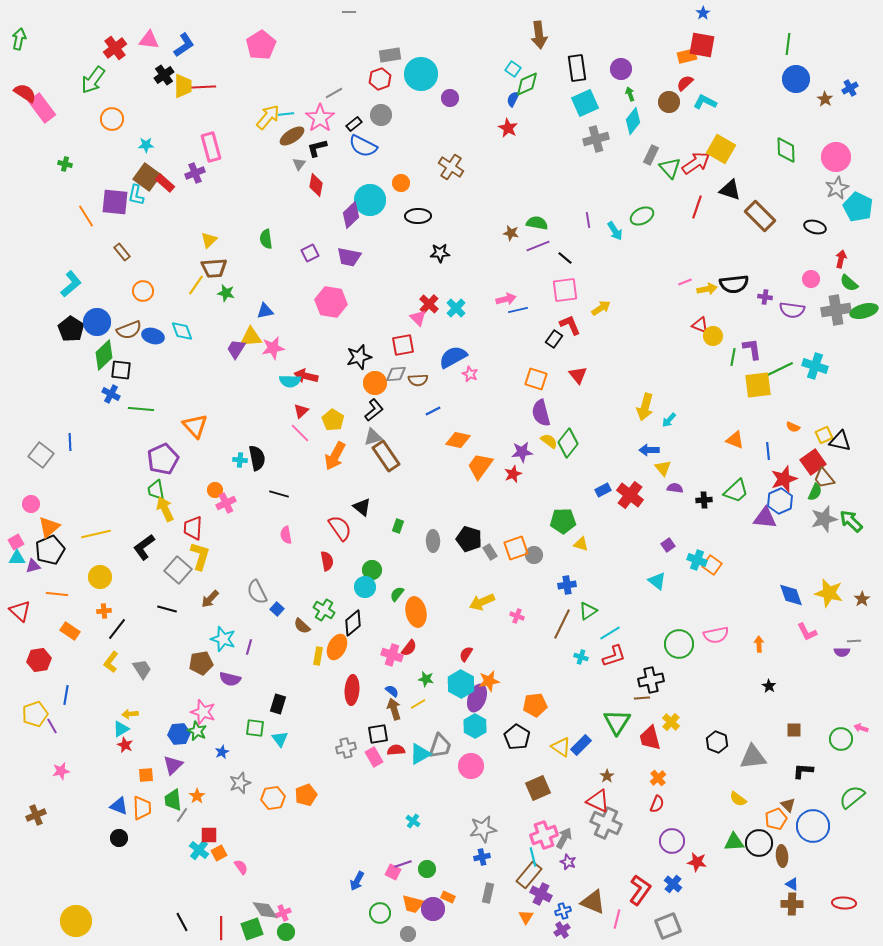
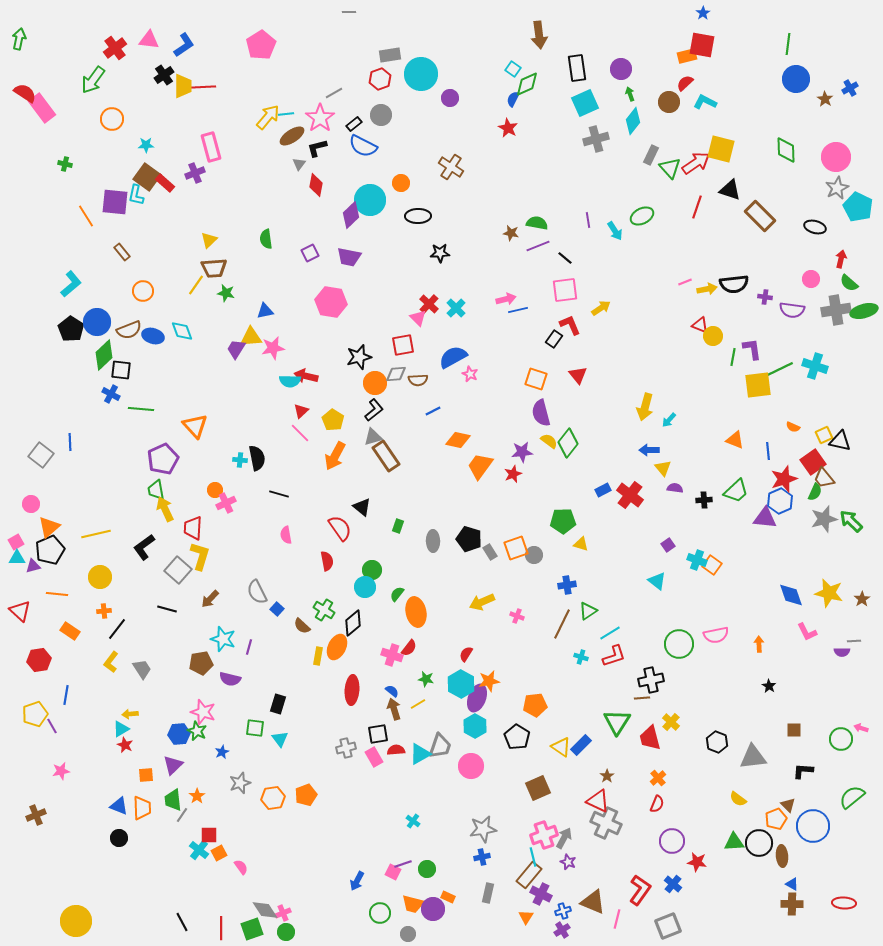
yellow square at (721, 149): rotated 16 degrees counterclockwise
